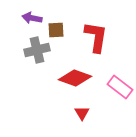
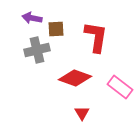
brown square: moved 1 px up
